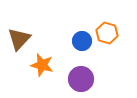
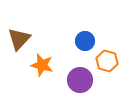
orange hexagon: moved 28 px down
blue circle: moved 3 px right
purple circle: moved 1 px left, 1 px down
